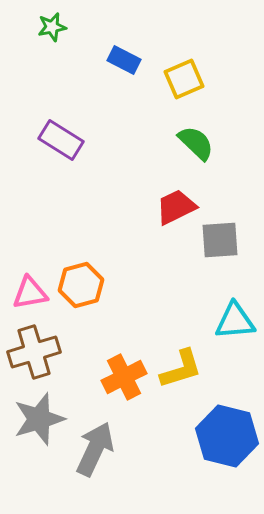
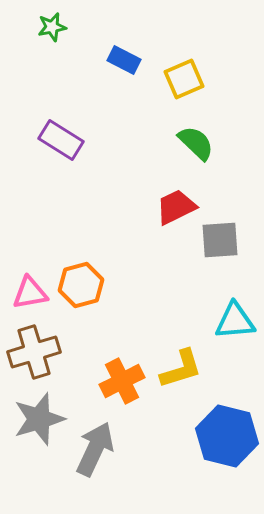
orange cross: moved 2 px left, 4 px down
